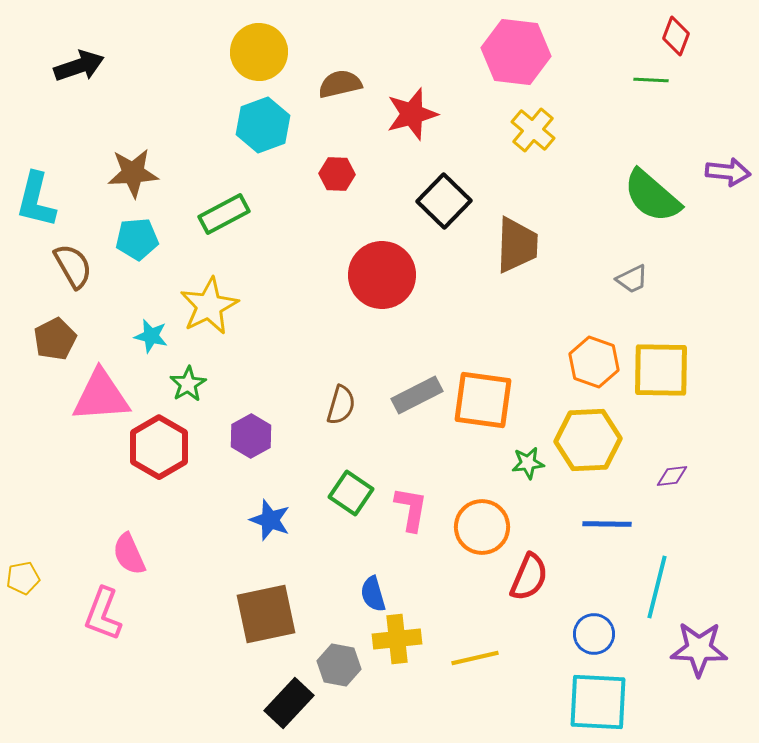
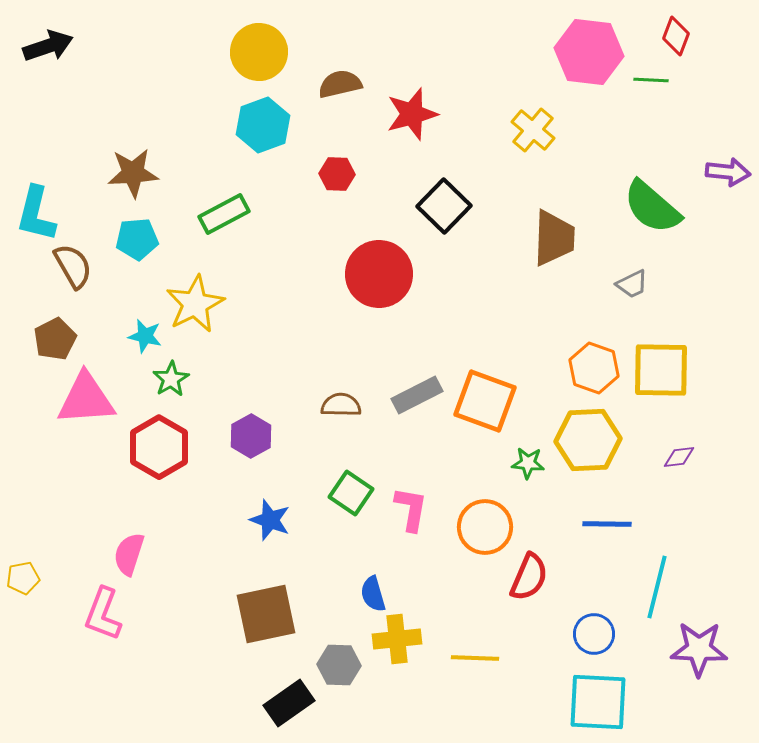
pink hexagon at (516, 52): moved 73 px right
black arrow at (79, 66): moved 31 px left, 20 px up
green semicircle at (652, 196): moved 11 px down
cyan L-shape at (36, 200): moved 14 px down
black square at (444, 201): moved 5 px down
brown trapezoid at (517, 245): moved 37 px right, 7 px up
red circle at (382, 275): moved 3 px left, 1 px up
gray trapezoid at (632, 279): moved 5 px down
yellow star at (209, 306): moved 14 px left, 2 px up
cyan star at (151, 336): moved 6 px left
orange hexagon at (594, 362): moved 6 px down
green star at (188, 384): moved 17 px left, 5 px up
pink triangle at (101, 396): moved 15 px left, 3 px down
orange square at (483, 400): moved 2 px right, 1 px down; rotated 12 degrees clockwise
brown semicircle at (341, 405): rotated 105 degrees counterclockwise
green star at (528, 463): rotated 12 degrees clockwise
purple diamond at (672, 476): moved 7 px right, 19 px up
orange circle at (482, 527): moved 3 px right
pink semicircle at (129, 554): rotated 42 degrees clockwise
yellow line at (475, 658): rotated 15 degrees clockwise
gray hexagon at (339, 665): rotated 9 degrees counterclockwise
black rectangle at (289, 703): rotated 12 degrees clockwise
